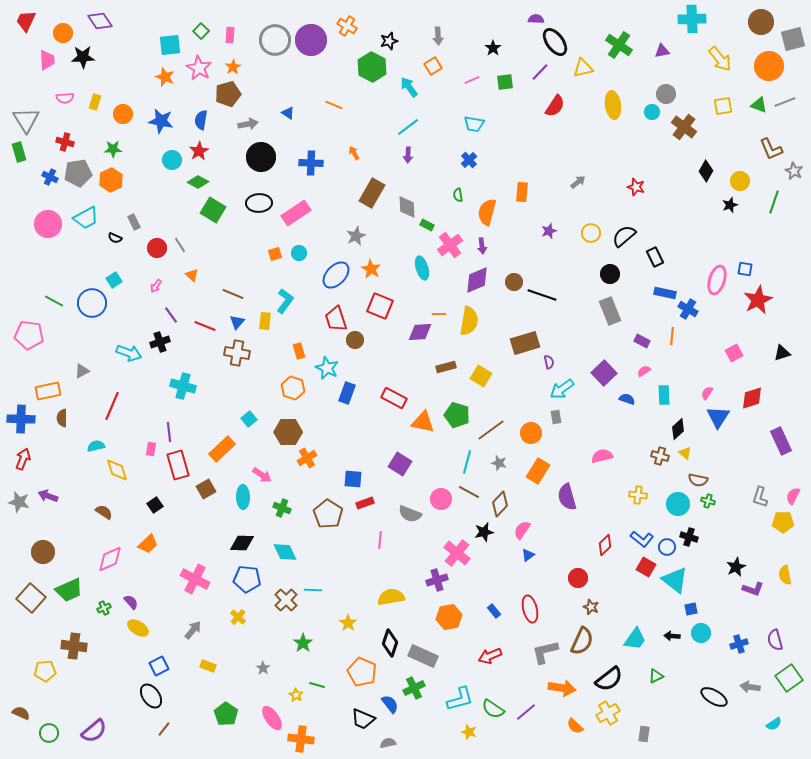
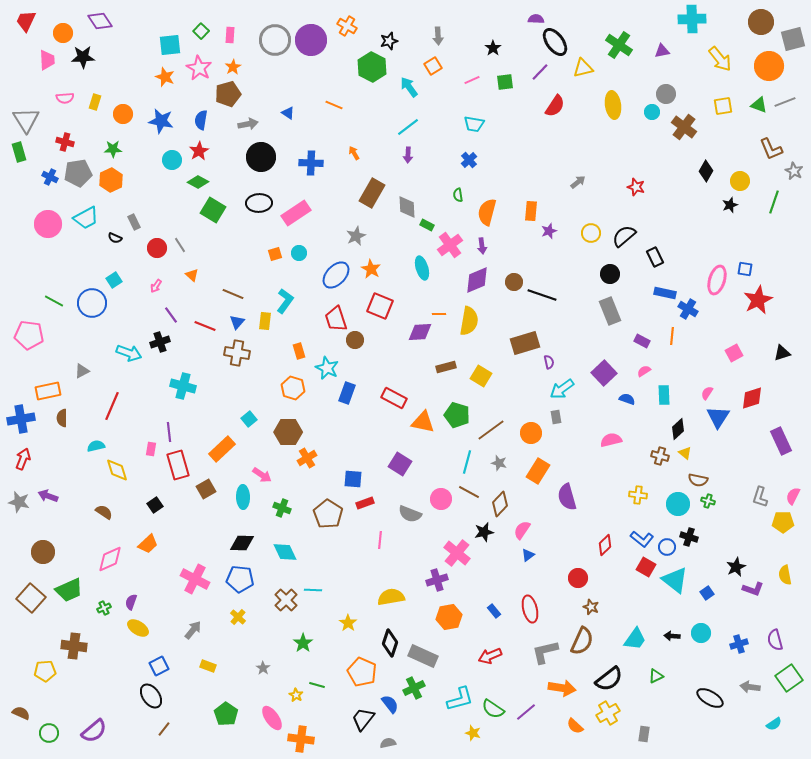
orange rectangle at (522, 192): moved 9 px right, 19 px down
blue cross at (21, 419): rotated 12 degrees counterclockwise
pink semicircle at (602, 456): moved 9 px right, 16 px up
blue pentagon at (247, 579): moved 7 px left
purple semicircle at (131, 602): rotated 119 degrees counterclockwise
blue square at (691, 609): moved 16 px right, 16 px up; rotated 24 degrees counterclockwise
black ellipse at (714, 697): moved 4 px left, 1 px down
black trapezoid at (363, 719): rotated 105 degrees clockwise
yellow star at (469, 732): moved 4 px right, 1 px down
